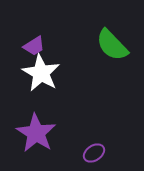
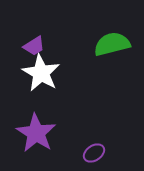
green semicircle: moved 1 px up; rotated 120 degrees clockwise
